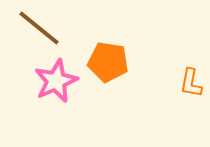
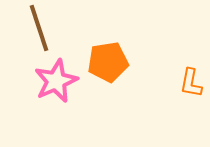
brown line: rotated 33 degrees clockwise
orange pentagon: rotated 18 degrees counterclockwise
